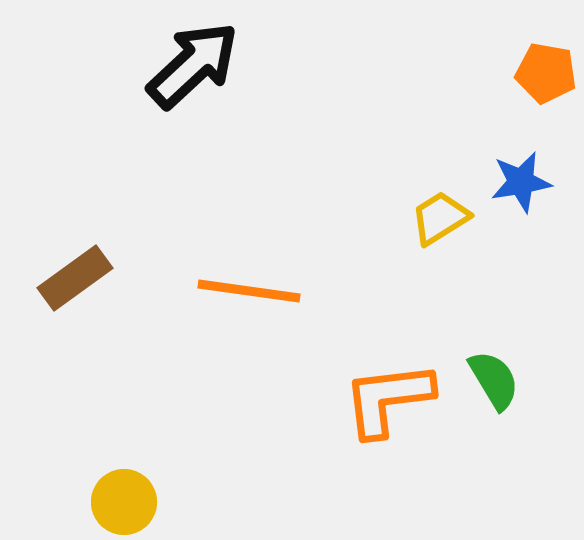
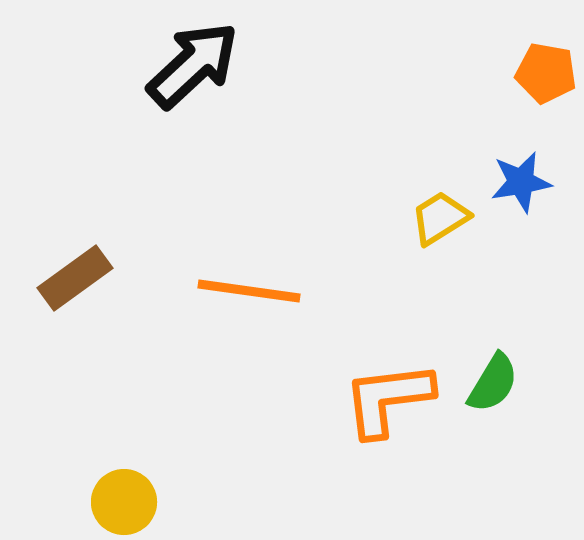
green semicircle: moved 1 px left, 3 px down; rotated 62 degrees clockwise
